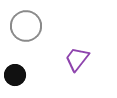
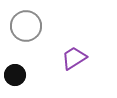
purple trapezoid: moved 3 px left, 1 px up; rotated 20 degrees clockwise
